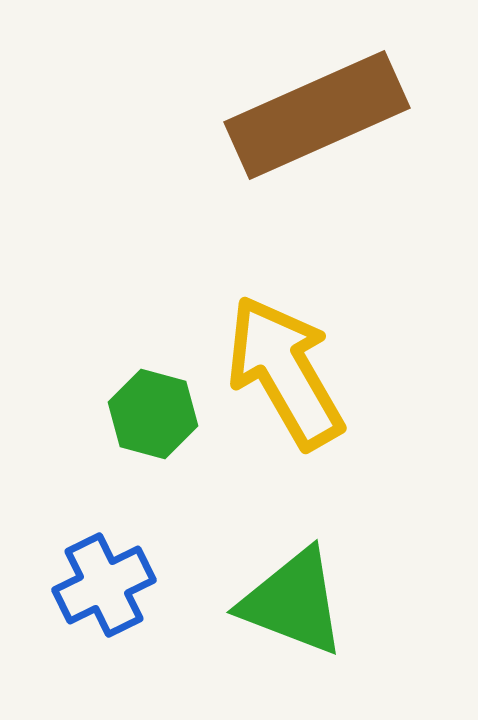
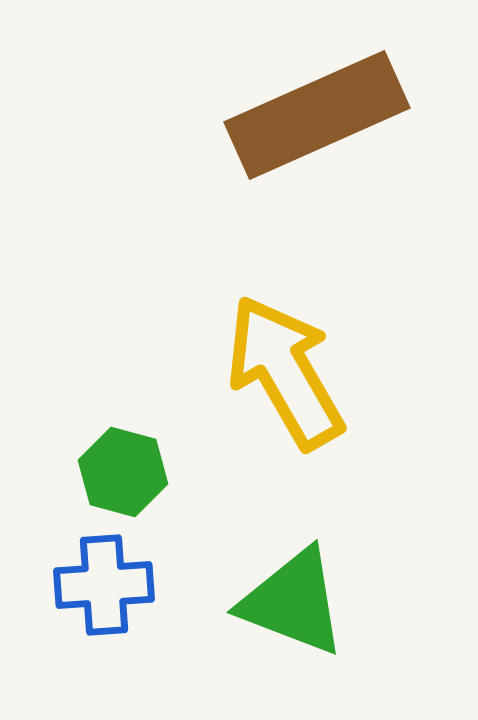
green hexagon: moved 30 px left, 58 px down
blue cross: rotated 22 degrees clockwise
